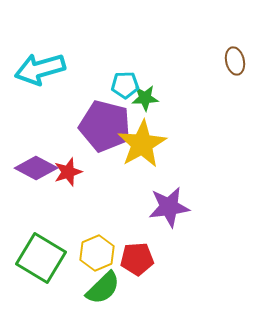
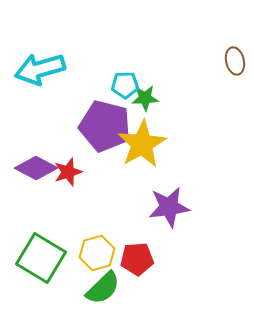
yellow hexagon: rotated 8 degrees clockwise
